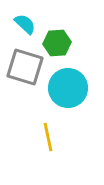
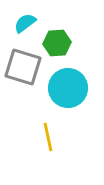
cyan semicircle: moved 1 px up; rotated 80 degrees counterclockwise
gray square: moved 2 px left
